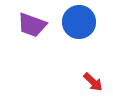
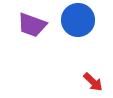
blue circle: moved 1 px left, 2 px up
